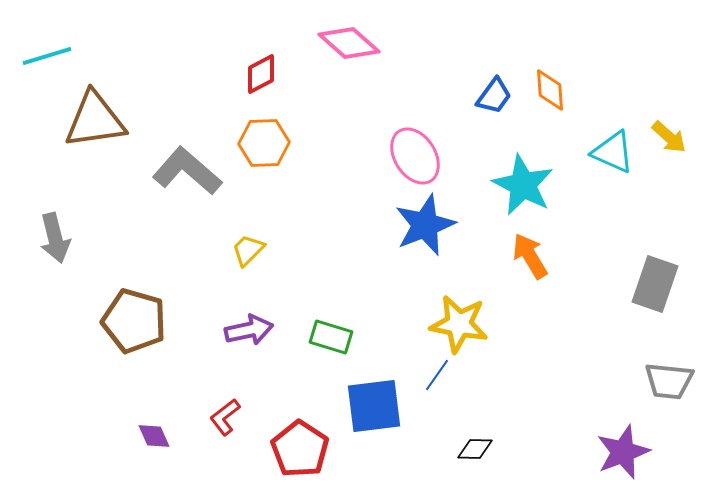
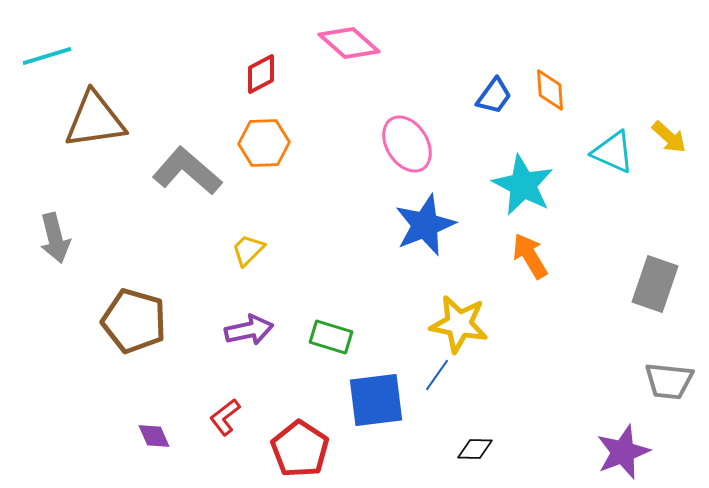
pink ellipse: moved 8 px left, 12 px up
blue square: moved 2 px right, 6 px up
